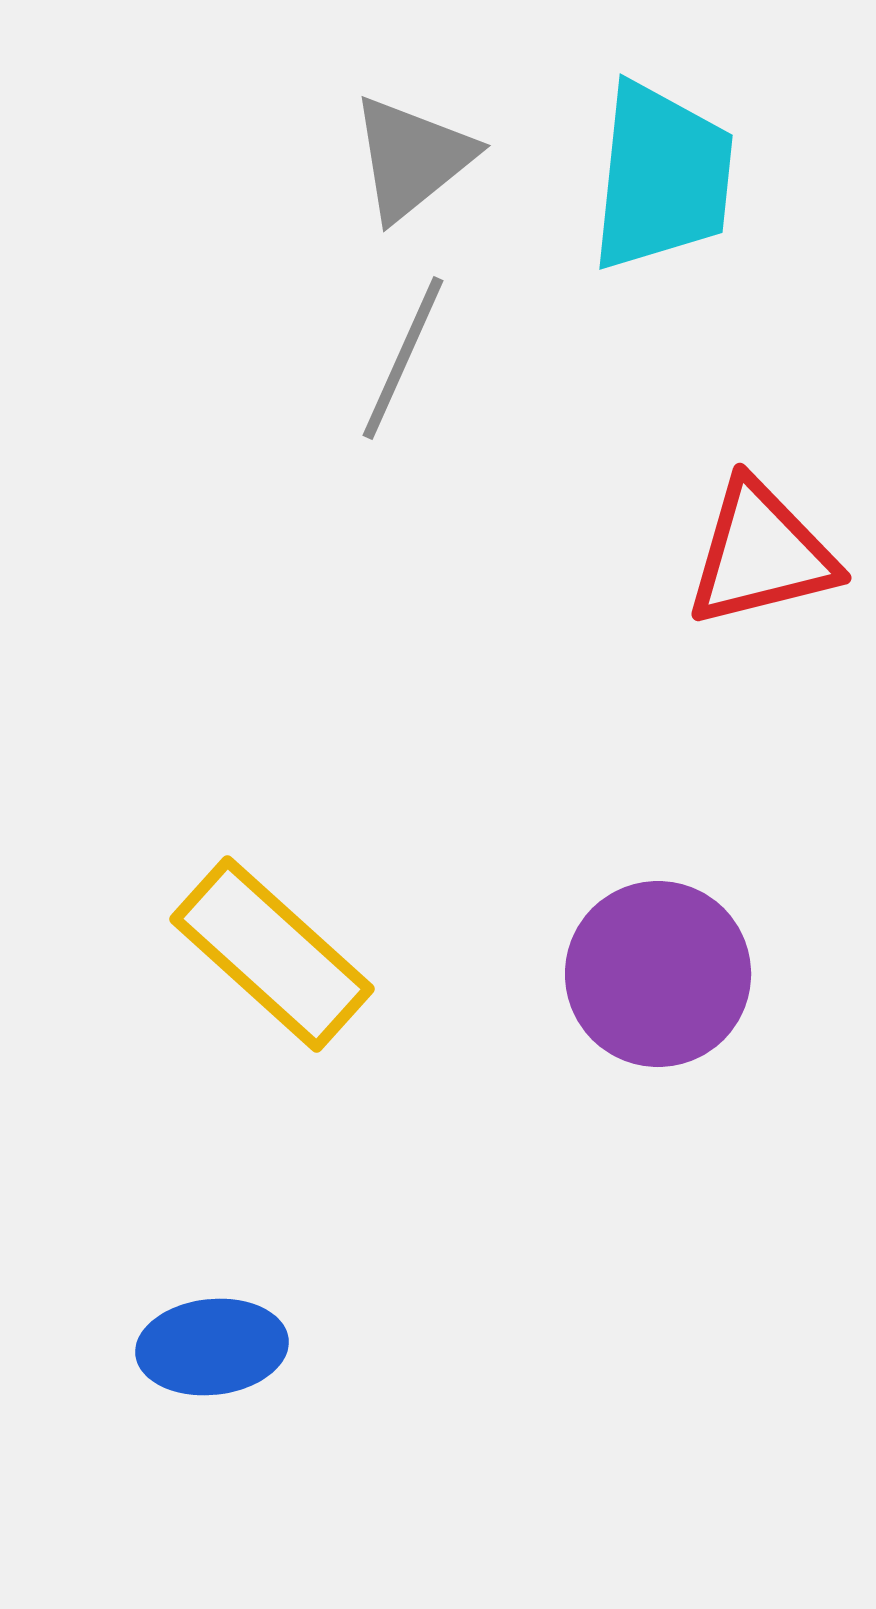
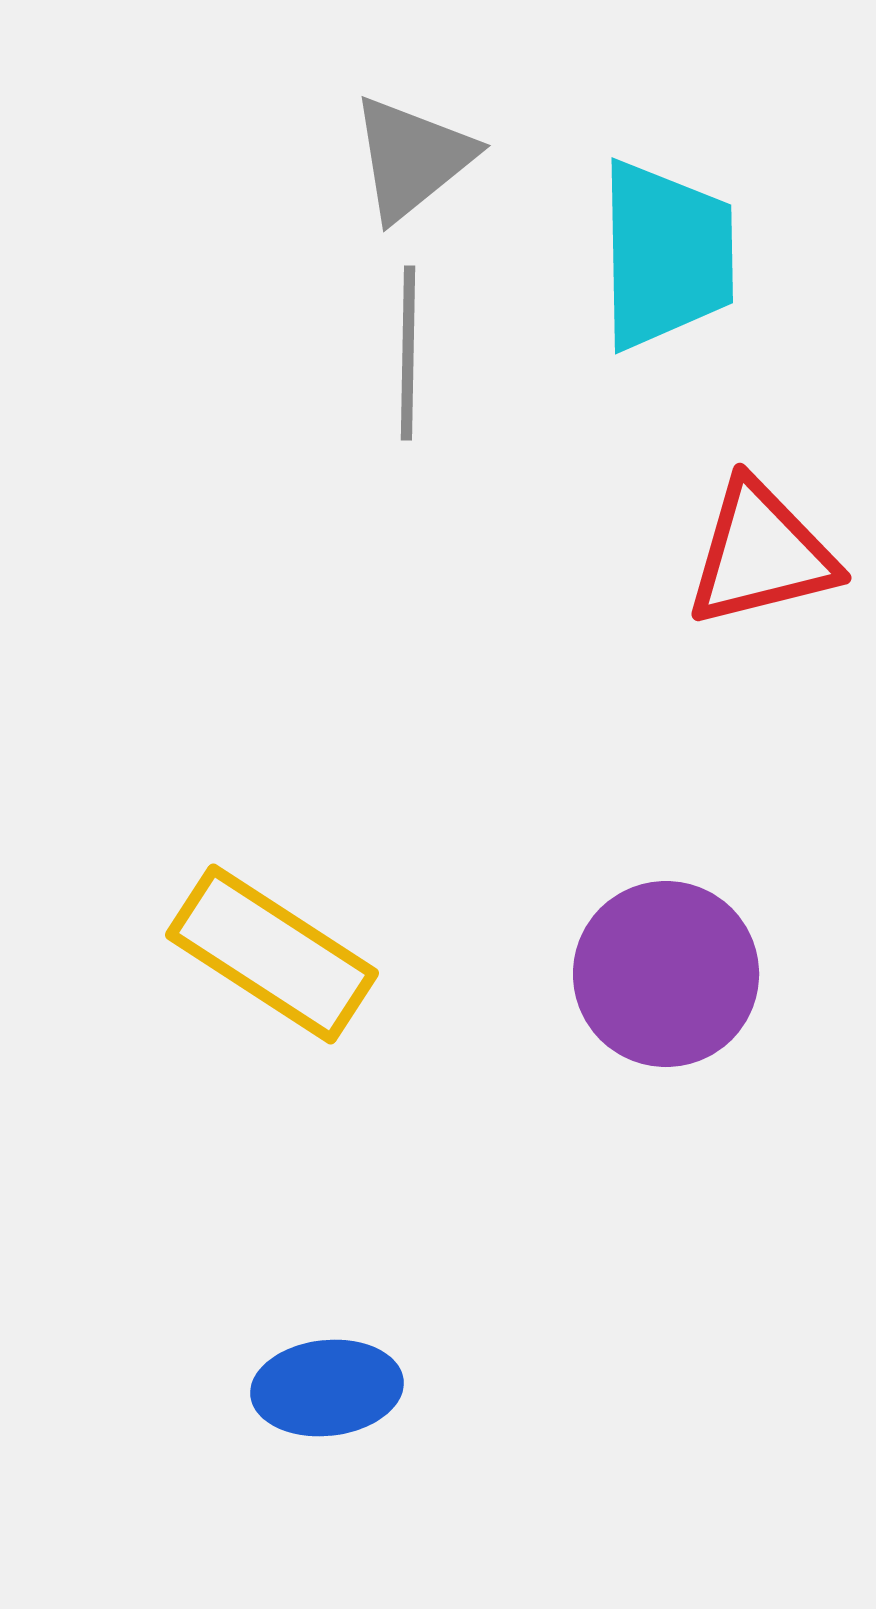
cyan trapezoid: moved 4 px right, 78 px down; rotated 7 degrees counterclockwise
gray line: moved 5 px right, 5 px up; rotated 23 degrees counterclockwise
yellow rectangle: rotated 9 degrees counterclockwise
purple circle: moved 8 px right
blue ellipse: moved 115 px right, 41 px down
